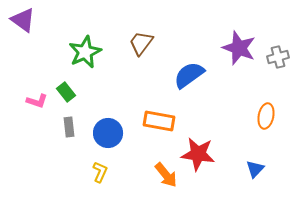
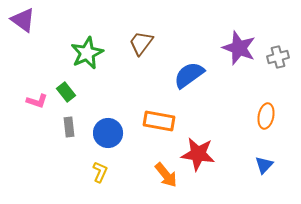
green star: moved 2 px right, 1 px down
blue triangle: moved 9 px right, 4 px up
